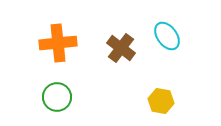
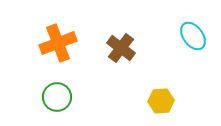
cyan ellipse: moved 26 px right
orange cross: rotated 15 degrees counterclockwise
yellow hexagon: rotated 15 degrees counterclockwise
